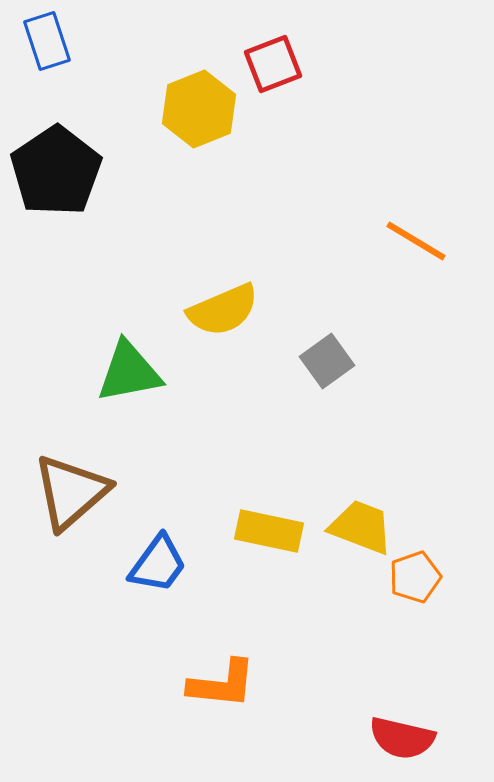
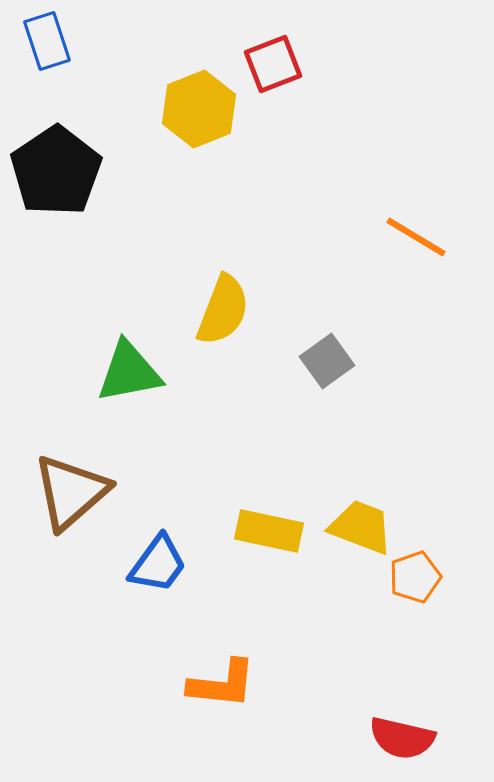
orange line: moved 4 px up
yellow semicircle: rotated 46 degrees counterclockwise
